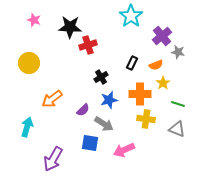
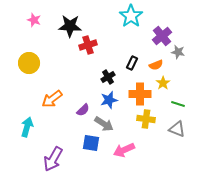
black star: moved 1 px up
black cross: moved 7 px right
blue square: moved 1 px right
